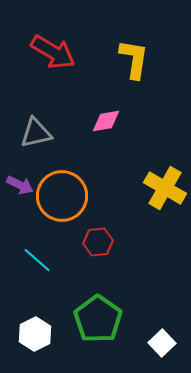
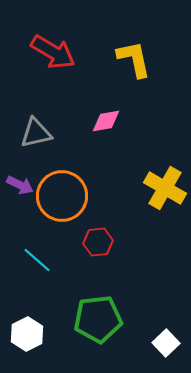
yellow L-shape: rotated 21 degrees counterclockwise
green pentagon: rotated 30 degrees clockwise
white hexagon: moved 8 px left
white square: moved 4 px right
